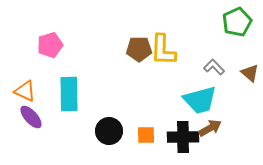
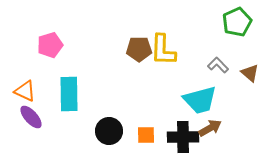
gray L-shape: moved 4 px right, 2 px up
